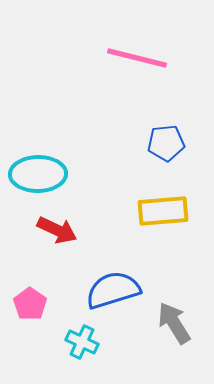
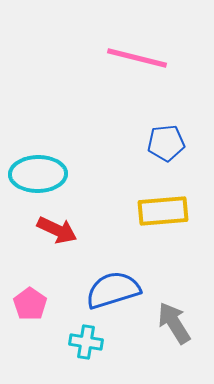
cyan cross: moved 4 px right; rotated 16 degrees counterclockwise
